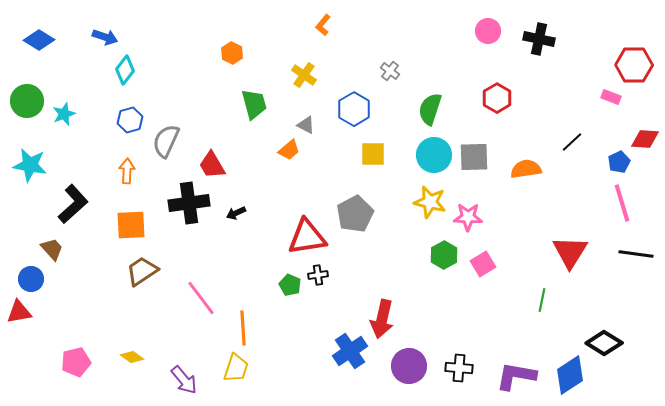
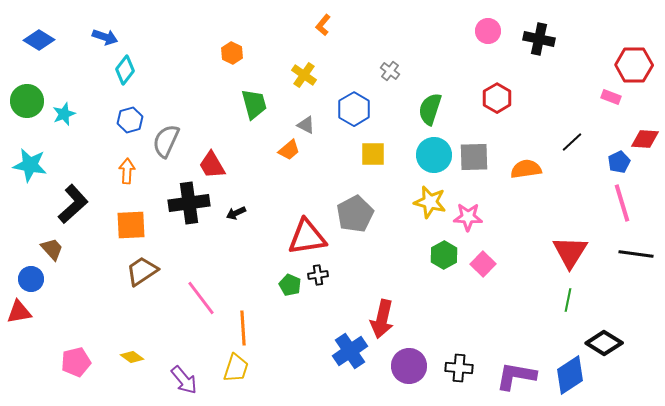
pink square at (483, 264): rotated 15 degrees counterclockwise
green line at (542, 300): moved 26 px right
